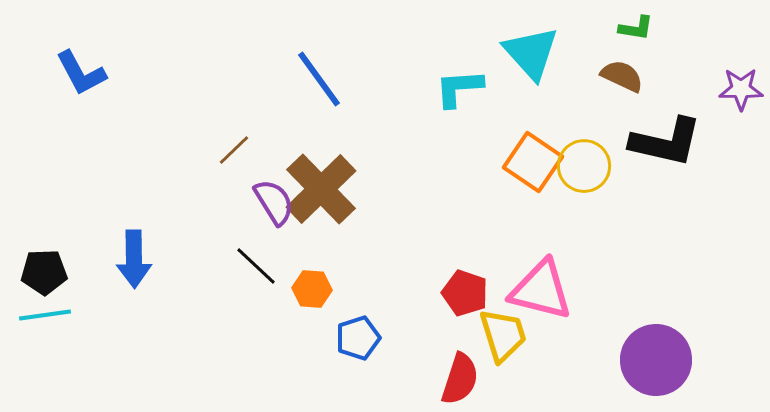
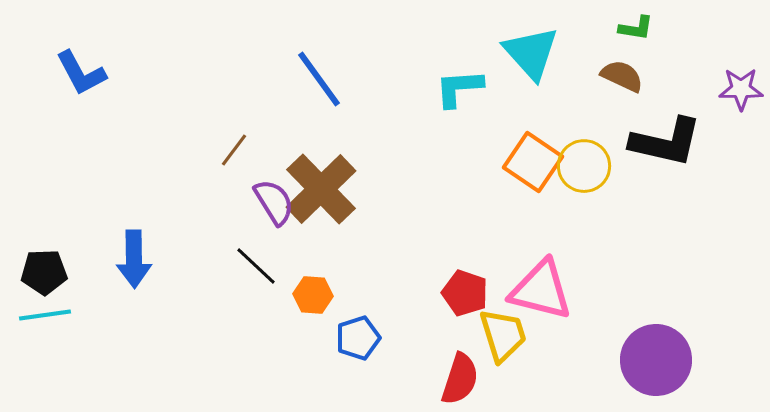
brown line: rotated 9 degrees counterclockwise
orange hexagon: moved 1 px right, 6 px down
